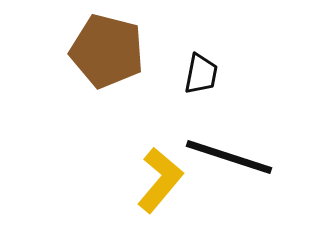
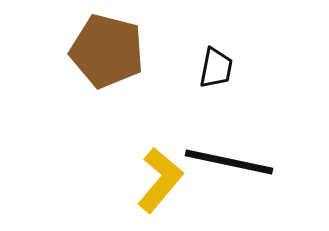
black trapezoid: moved 15 px right, 6 px up
black line: moved 5 px down; rotated 6 degrees counterclockwise
